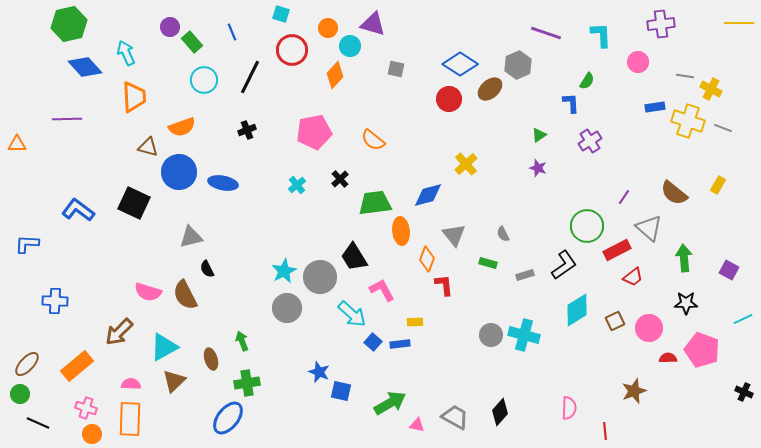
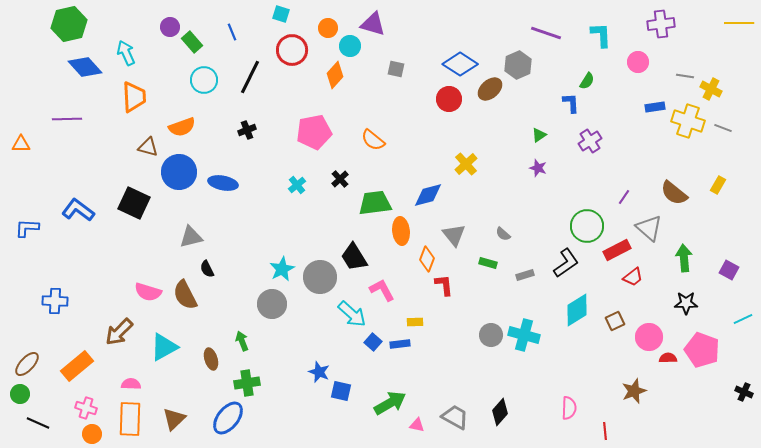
orange triangle at (17, 144): moved 4 px right
gray semicircle at (503, 234): rotated 21 degrees counterclockwise
blue L-shape at (27, 244): moved 16 px up
black L-shape at (564, 265): moved 2 px right, 2 px up
cyan star at (284, 271): moved 2 px left, 2 px up
gray circle at (287, 308): moved 15 px left, 4 px up
pink circle at (649, 328): moved 9 px down
brown triangle at (174, 381): moved 38 px down
